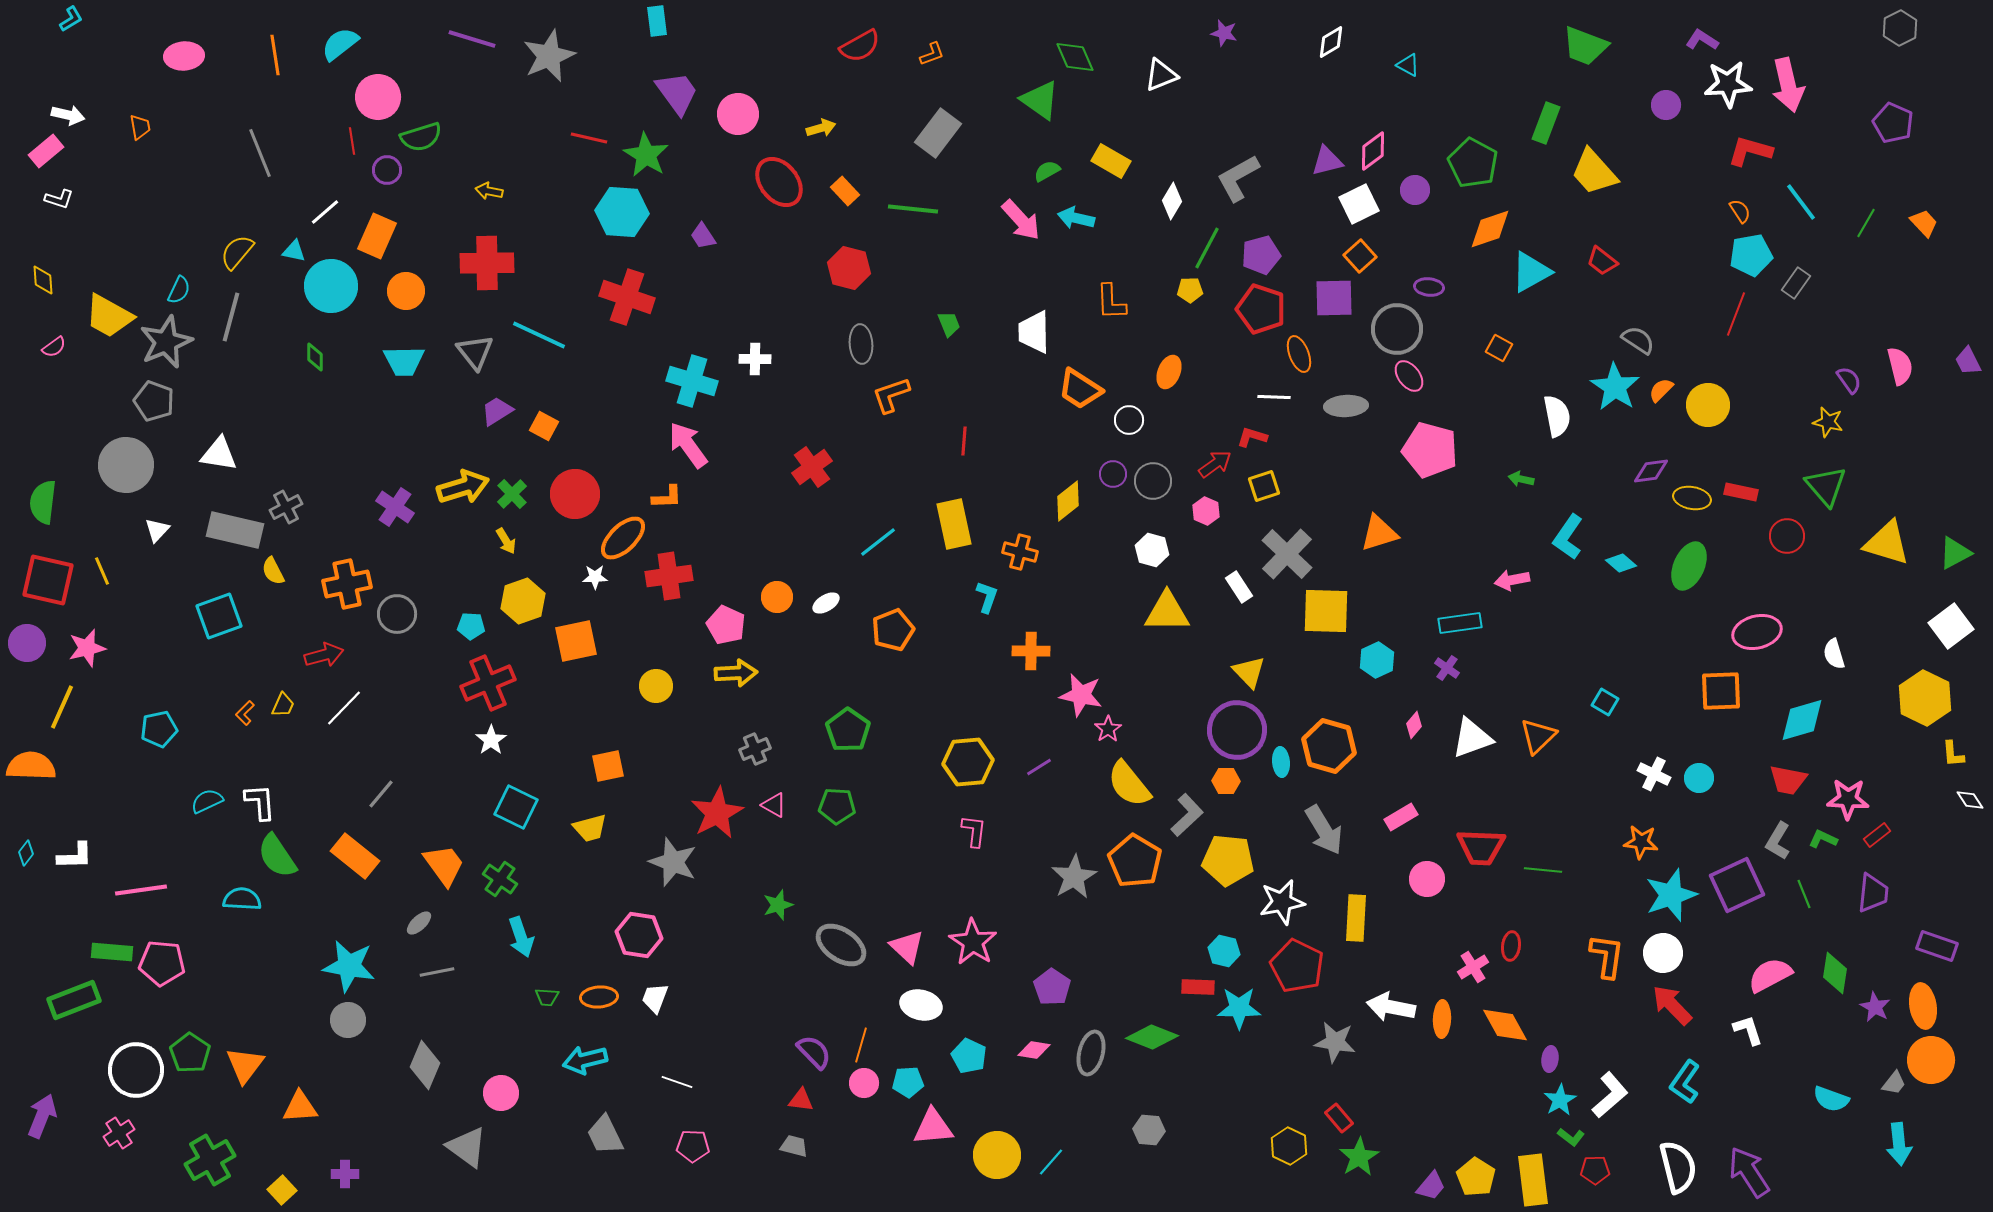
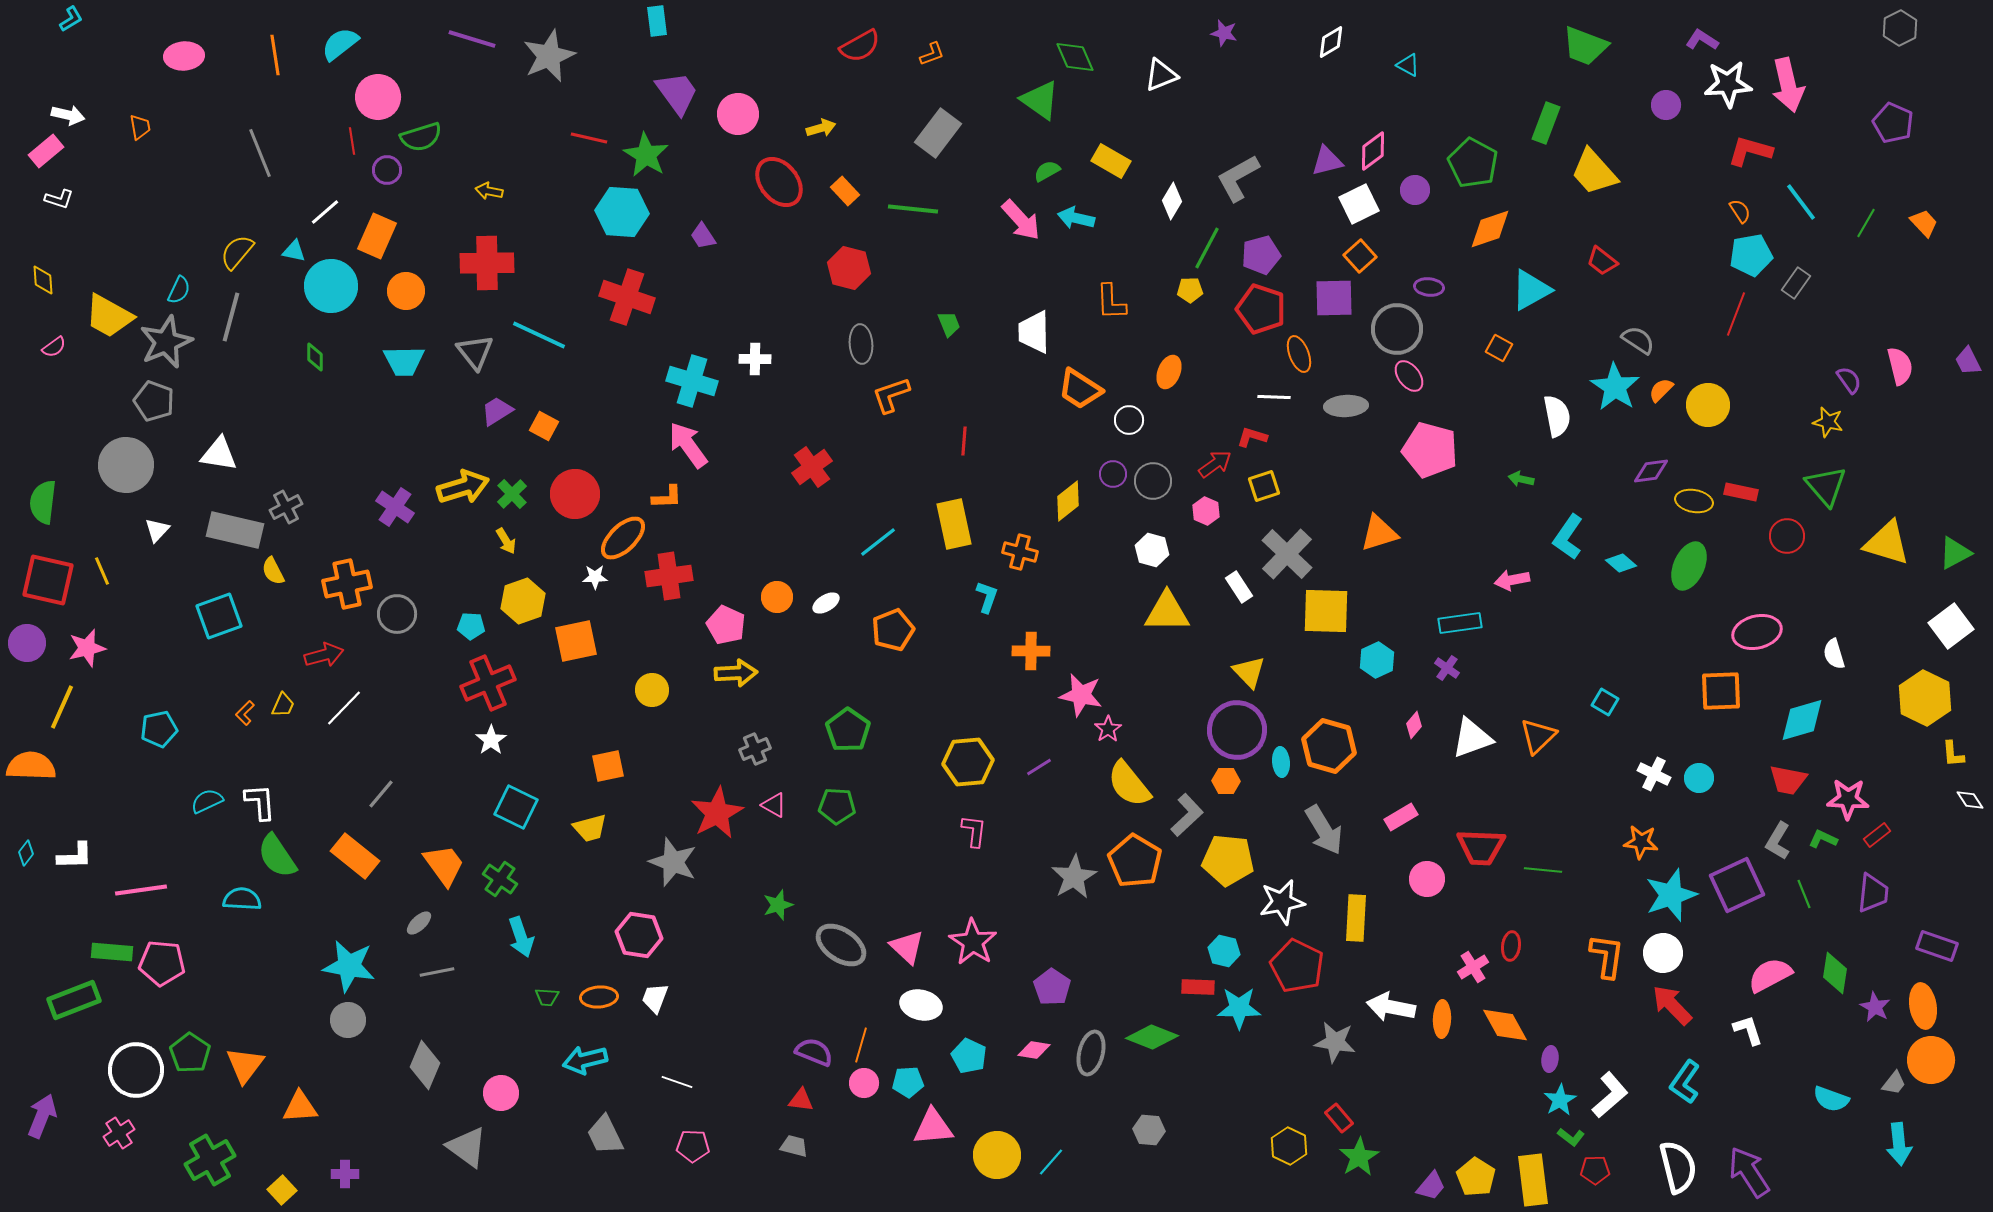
cyan triangle at (1531, 272): moved 18 px down
yellow ellipse at (1692, 498): moved 2 px right, 3 px down
yellow circle at (656, 686): moved 4 px left, 4 px down
purple semicircle at (814, 1052): rotated 24 degrees counterclockwise
